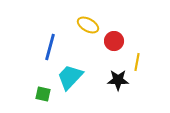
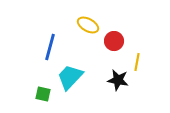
black star: rotated 10 degrees clockwise
